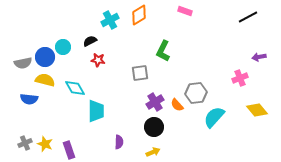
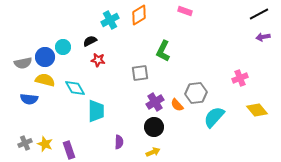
black line: moved 11 px right, 3 px up
purple arrow: moved 4 px right, 20 px up
